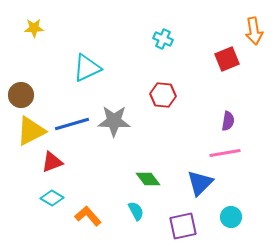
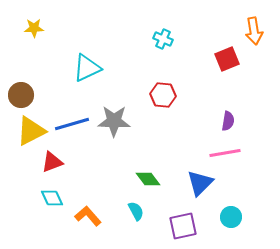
cyan diamond: rotated 35 degrees clockwise
